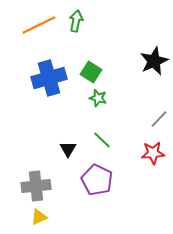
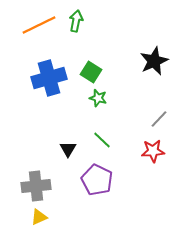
red star: moved 2 px up
